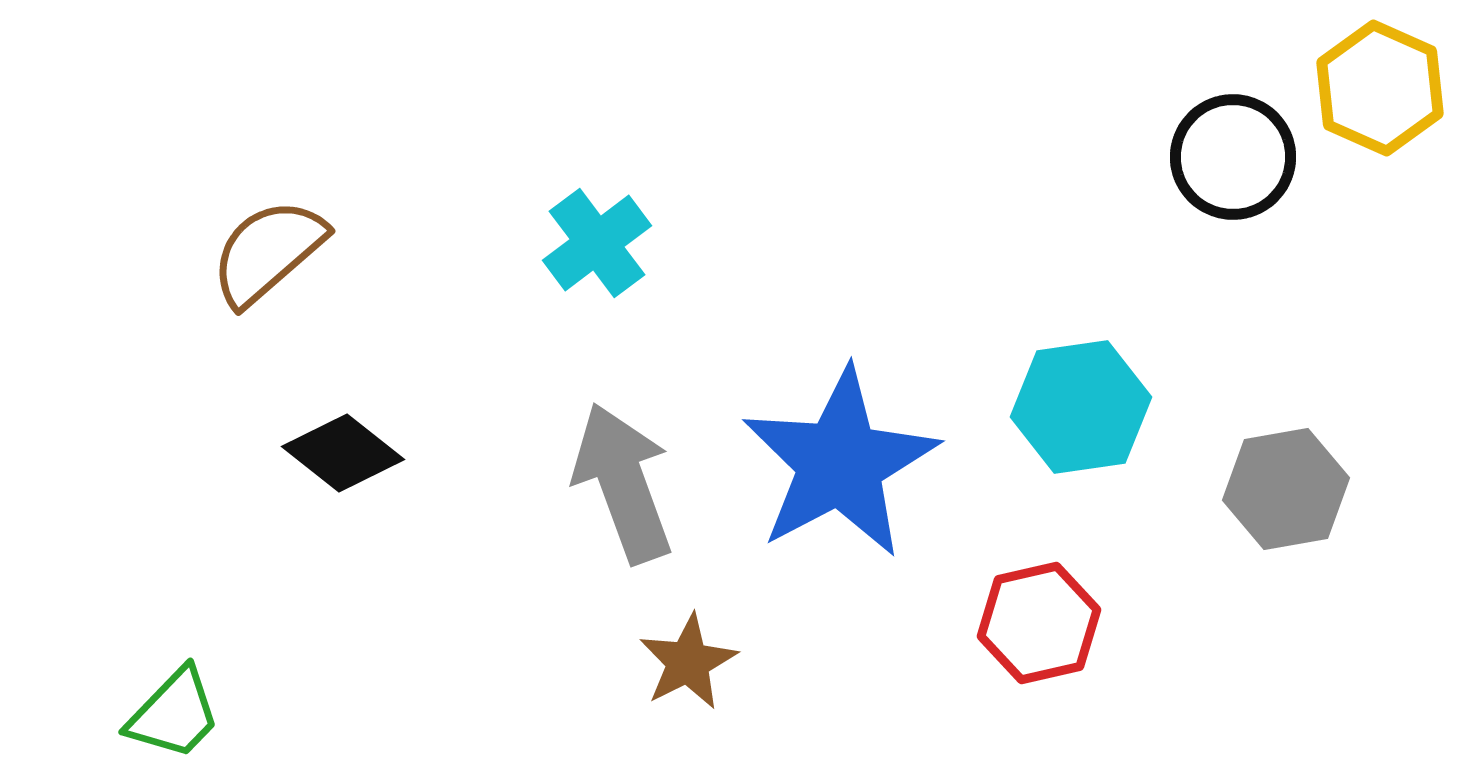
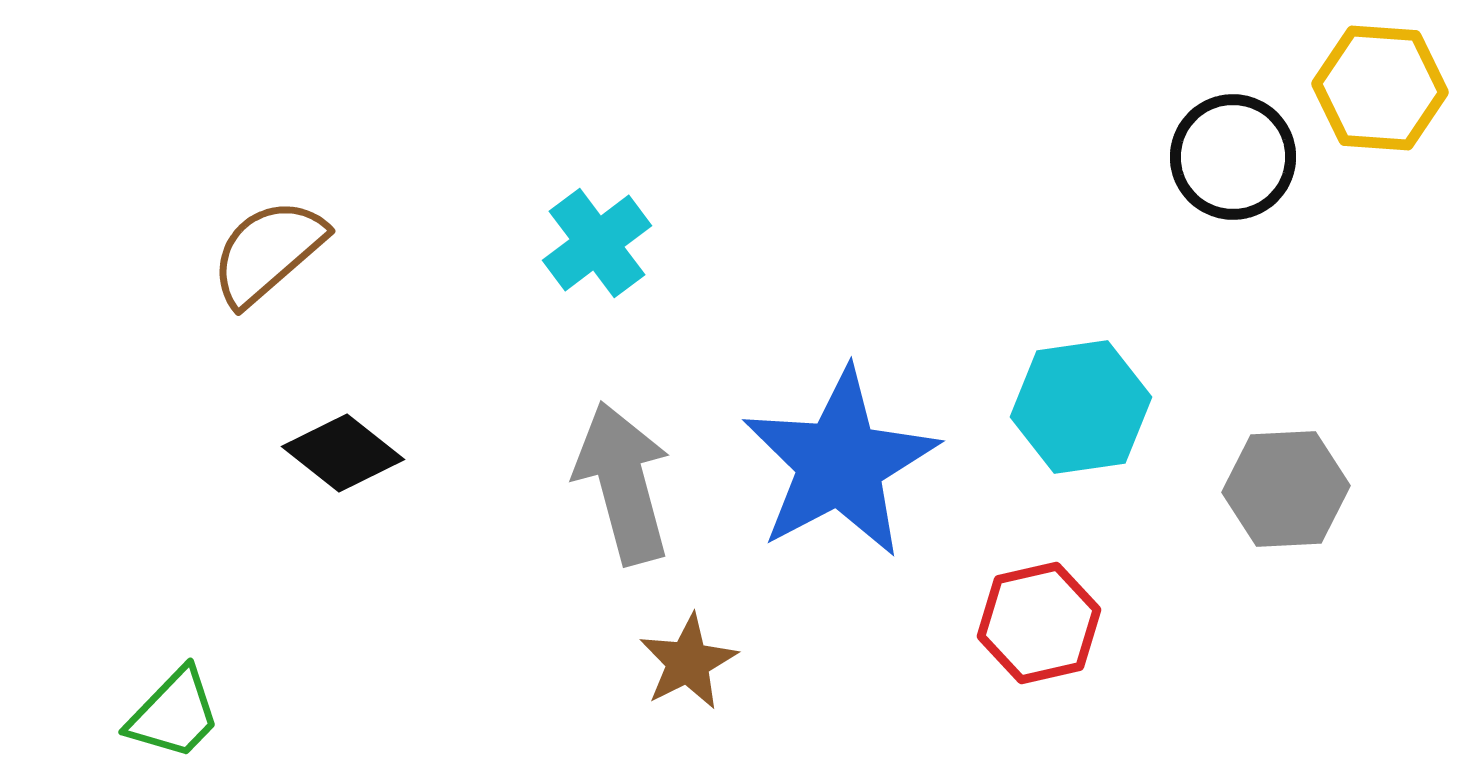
yellow hexagon: rotated 20 degrees counterclockwise
gray arrow: rotated 5 degrees clockwise
gray hexagon: rotated 7 degrees clockwise
